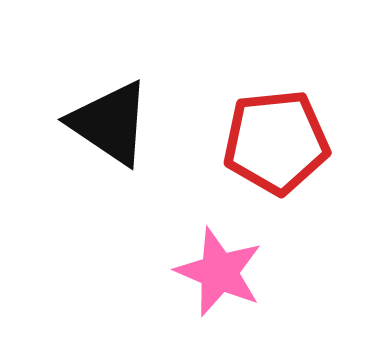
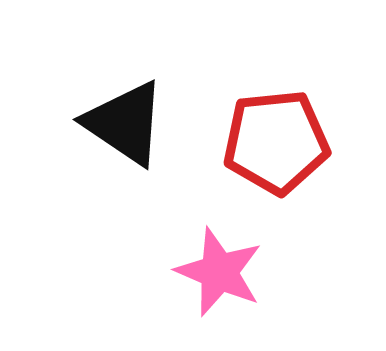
black triangle: moved 15 px right
